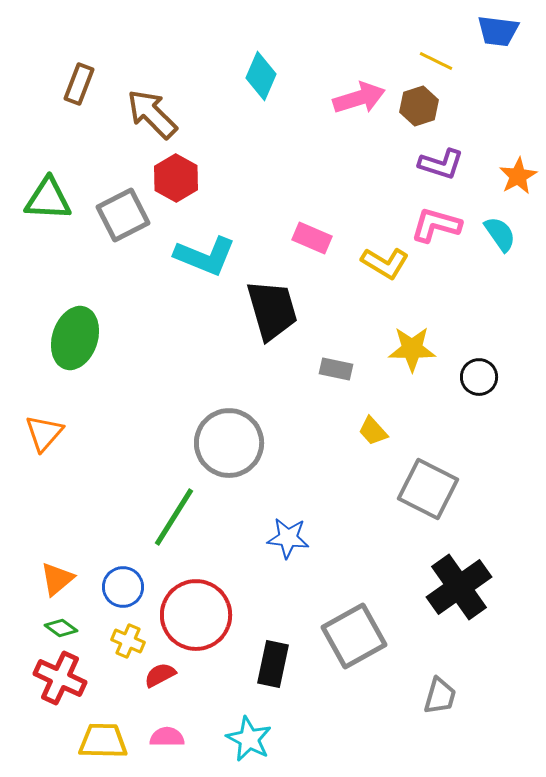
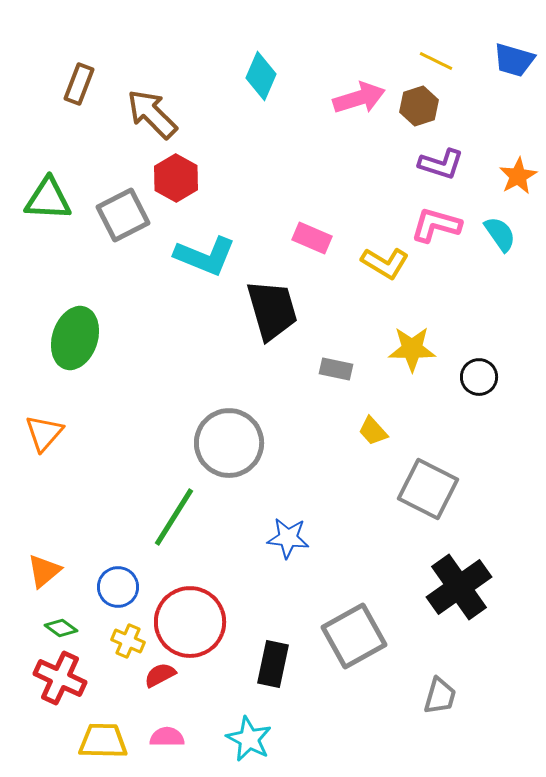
blue trapezoid at (498, 31): moved 16 px right, 29 px down; rotated 9 degrees clockwise
orange triangle at (57, 579): moved 13 px left, 8 px up
blue circle at (123, 587): moved 5 px left
red circle at (196, 615): moved 6 px left, 7 px down
